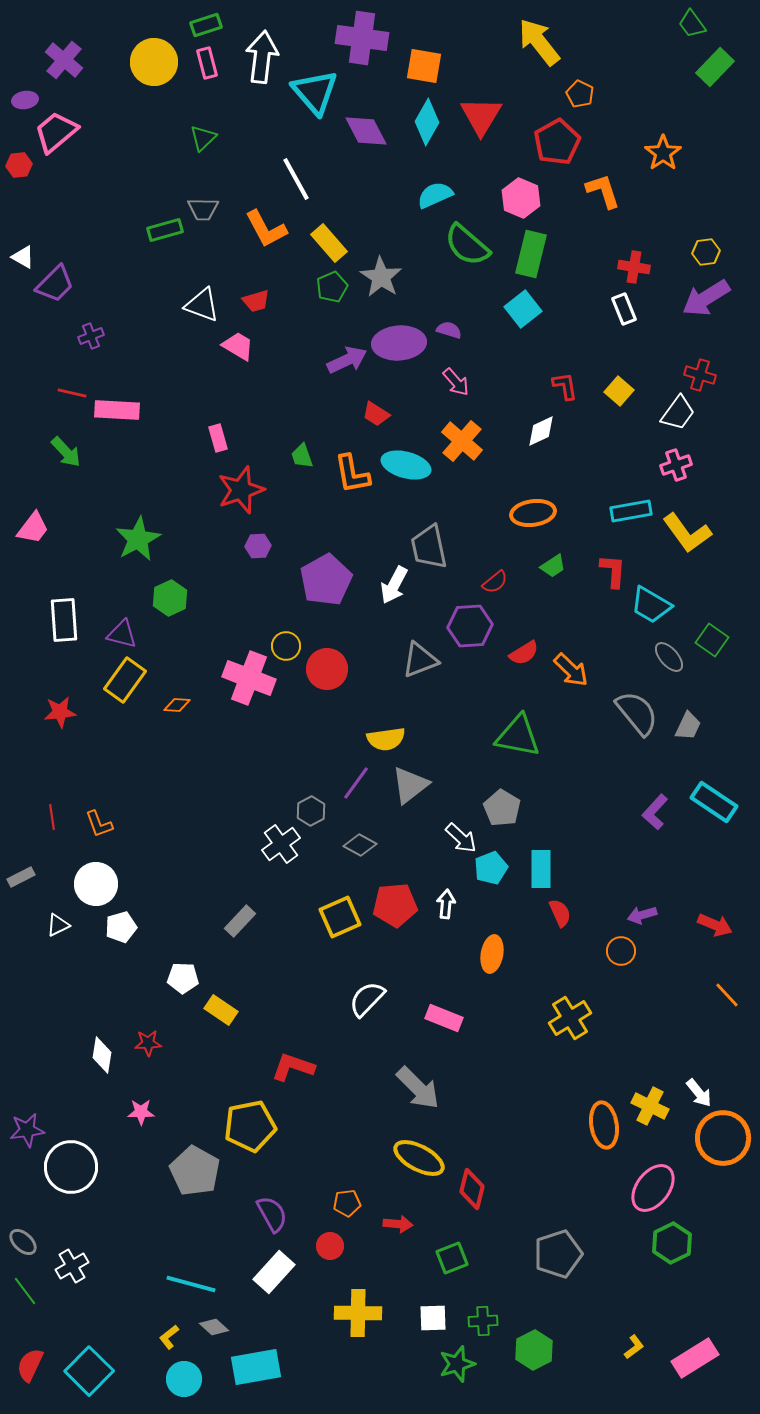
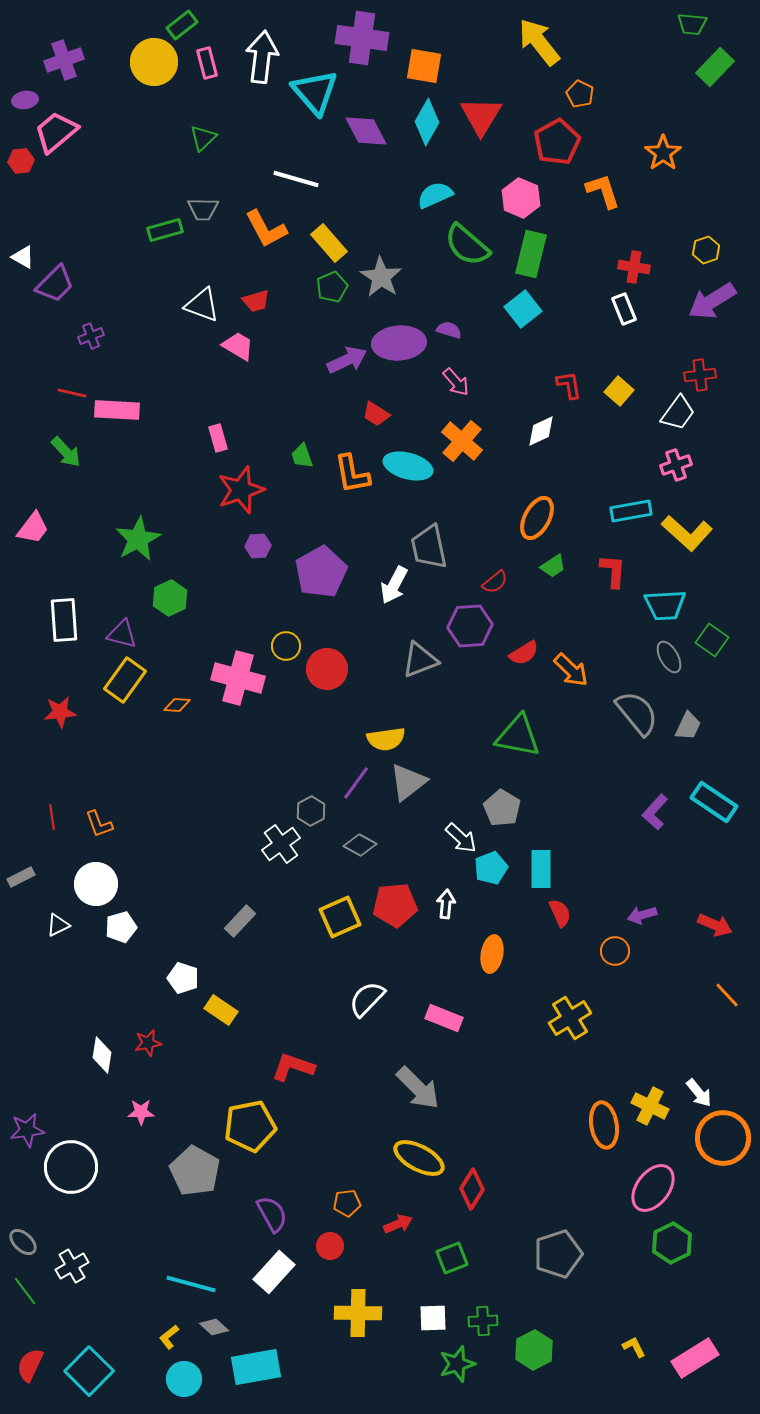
green trapezoid at (692, 24): rotated 48 degrees counterclockwise
green rectangle at (206, 25): moved 24 px left; rotated 20 degrees counterclockwise
purple cross at (64, 60): rotated 30 degrees clockwise
red hexagon at (19, 165): moved 2 px right, 4 px up
white line at (296, 179): rotated 45 degrees counterclockwise
yellow hexagon at (706, 252): moved 2 px up; rotated 12 degrees counterclockwise
purple arrow at (706, 298): moved 6 px right, 3 px down
red cross at (700, 375): rotated 24 degrees counterclockwise
red L-shape at (565, 386): moved 4 px right, 1 px up
cyan ellipse at (406, 465): moved 2 px right, 1 px down
orange ellipse at (533, 513): moved 4 px right, 5 px down; rotated 54 degrees counterclockwise
yellow L-shape at (687, 533): rotated 12 degrees counterclockwise
purple pentagon at (326, 580): moved 5 px left, 8 px up
cyan trapezoid at (651, 605): moved 14 px right; rotated 33 degrees counterclockwise
gray ellipse at (669, 657): rotated 12 degrees clockwise
pink cross at (249, 678): moved 11 px left; rotated 6 degrees counterclockwise
gray triangle at (410, 785): moved 2 px left, 3 px up
orange circle at (621, 951): moved 6 px left
white pentagon at (183, 978): rotated 16 degrees clockwise
red star at (148, 1043): rotated 8 degrees counterclockwise
red diamond at (472, 1189): rotated 18 degrees clockwise
red arrow at (398, 1224): rotated 28 degrees counterclockwise
yellow L-shape at (634, 1347): rotated 80 degrees counterclockwise
